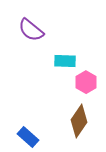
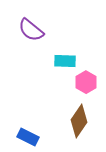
blue rectangle: rotated 15 degrees counterclockwise
